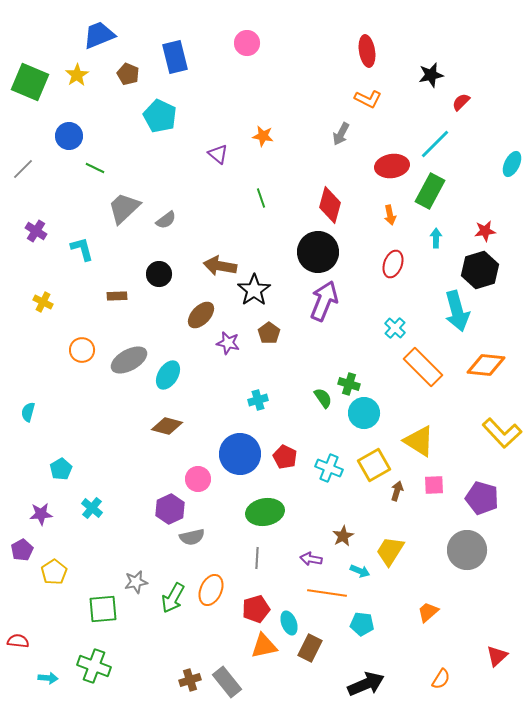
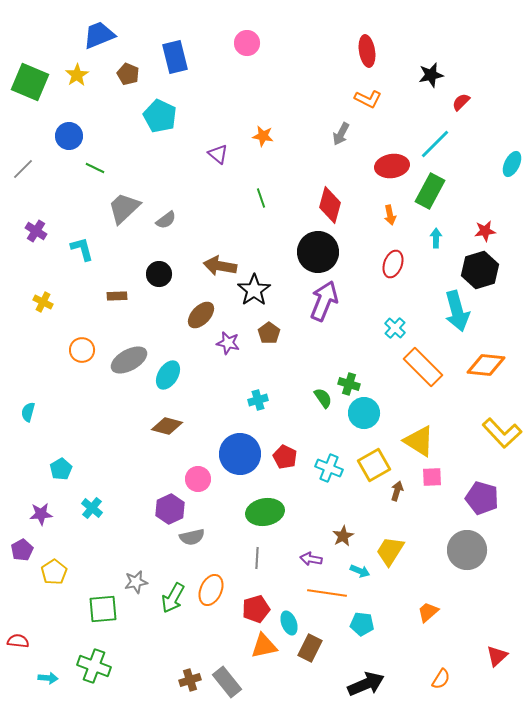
pink square at (434, 485): moved 2 px left, 8 px up
